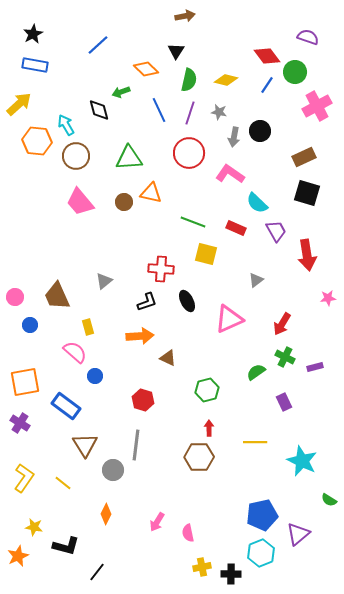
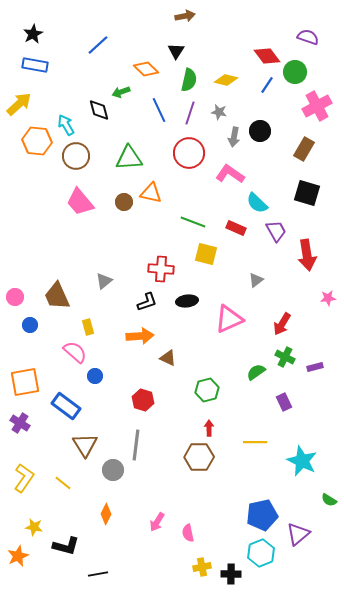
brown rectangle at (304, 157): moved 8 px up; rotated 35 degrees counterclockwise
black ellipse at (187, 301): rotated 70 degrees counterclockwise
black line at (97, 572): moved 1 px right, 2 px down; rotated 42 degrees clockwise
